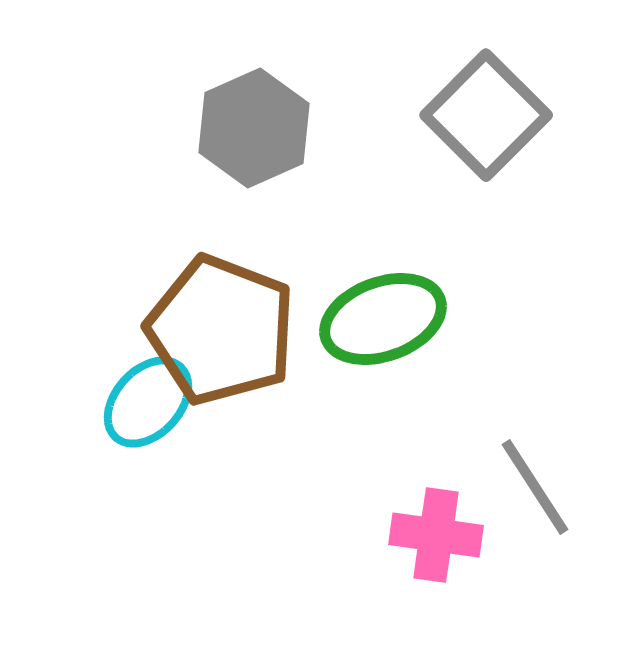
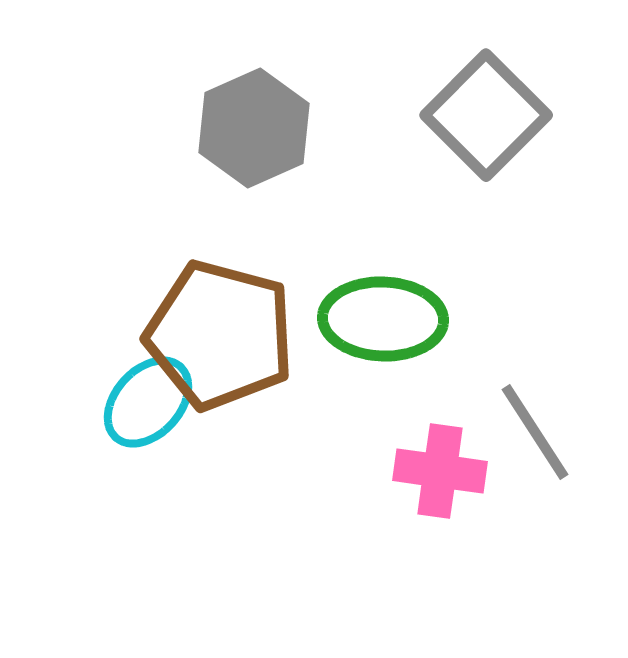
green ellipse: rotated 22 degrees clockwise
brown pentagon: moved 1 px left, 5 px down; rotated 6 degrees counterclockwise
gray line: moved 55 px up
pink cross: moved 4 px right, 64 px up
